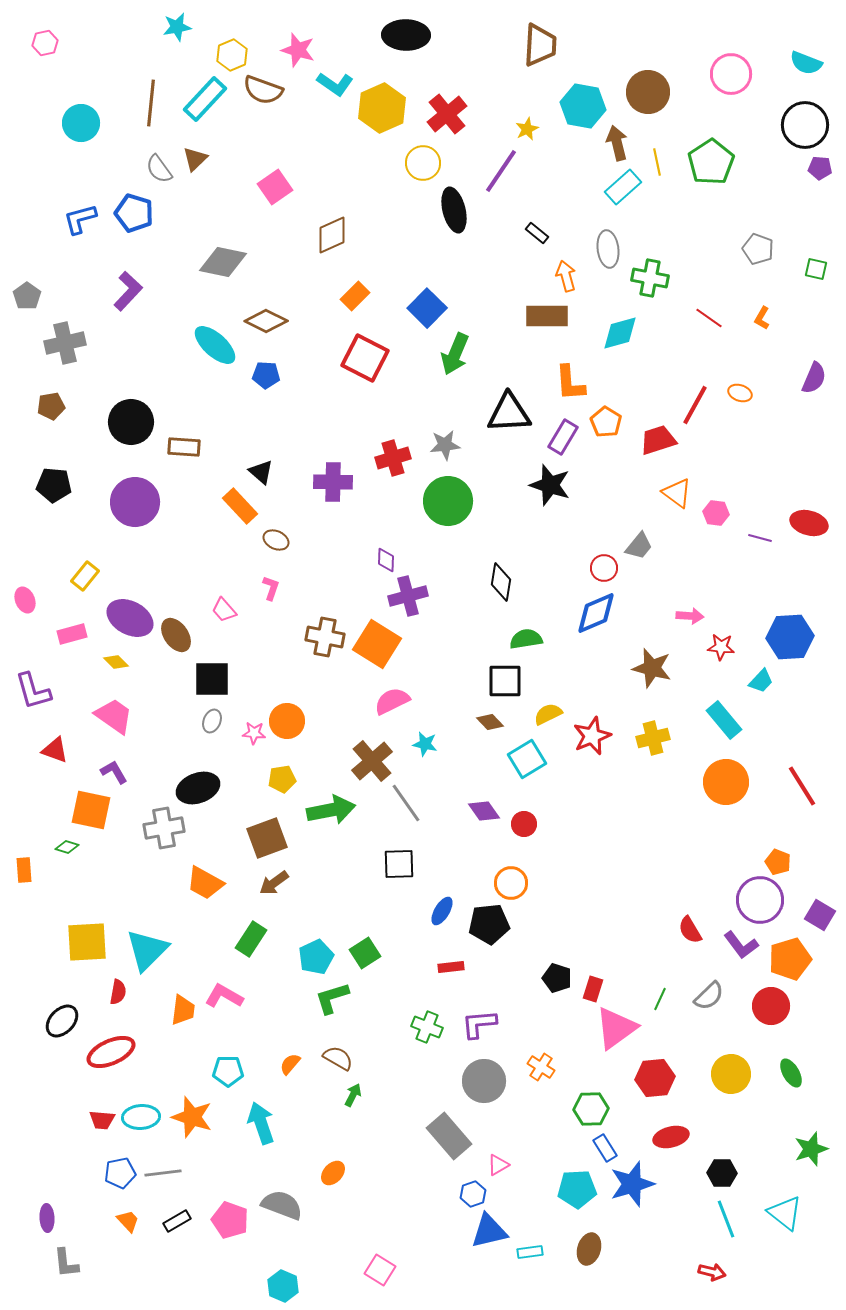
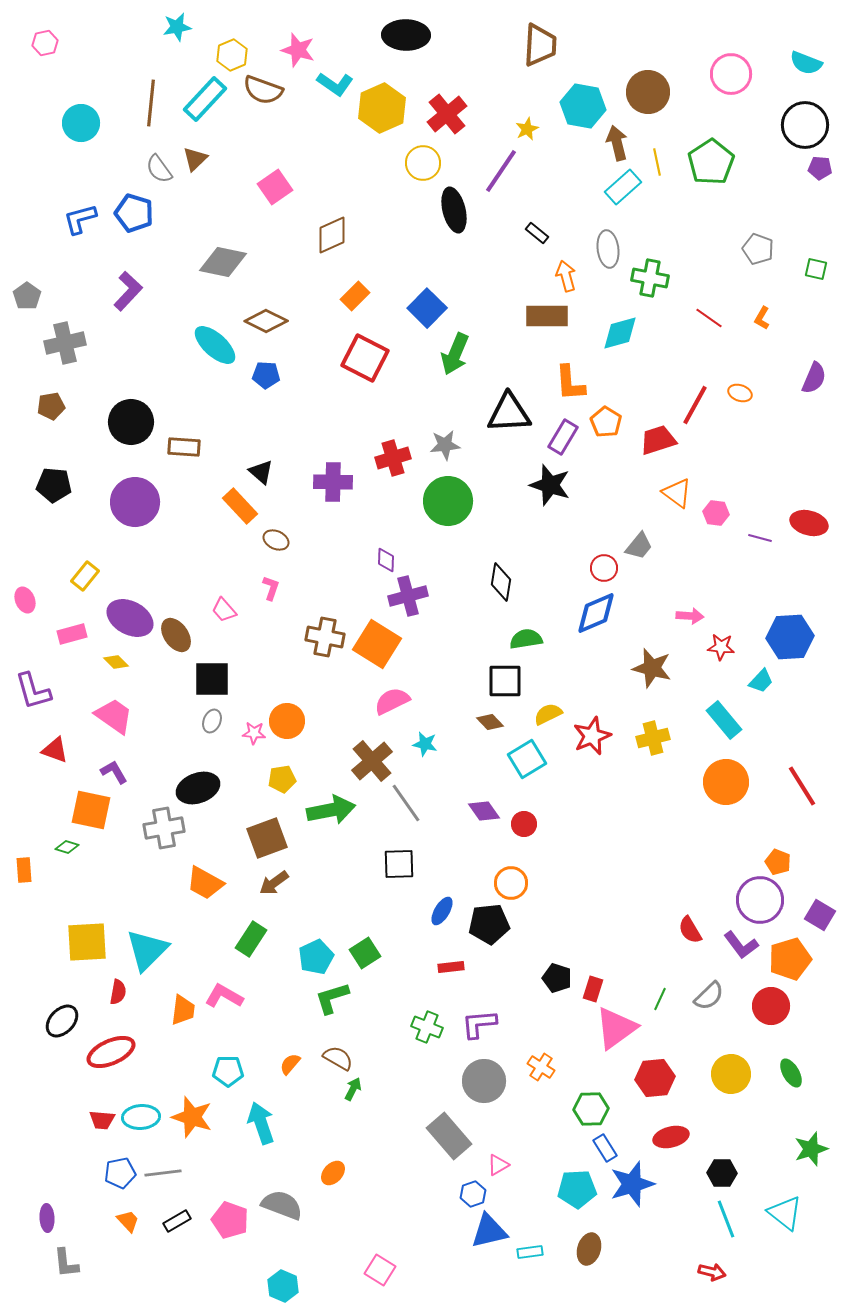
green arrow at (353, 1095): moved 6 px up
